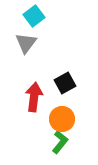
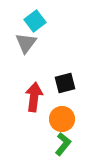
cyan square: moved 1 px right, 5 px down
black square: rotated 15 degrees clockwise
green L-shape: moved 3 px right, 2 px down
